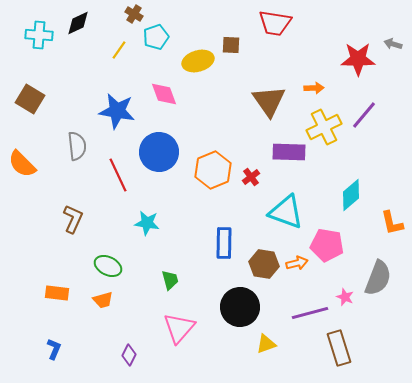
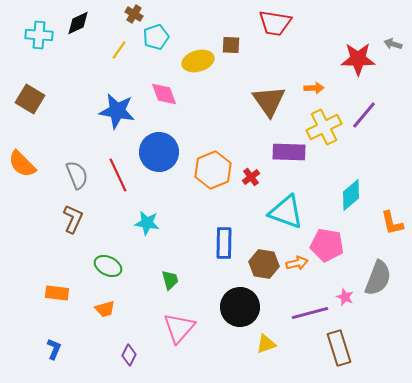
gray semicircle at (77, 146): moved 29 px down; rotated 16 degrees counterclockwise
orange trapezoid at (103, 300): moved 2 px right, 9 px down
